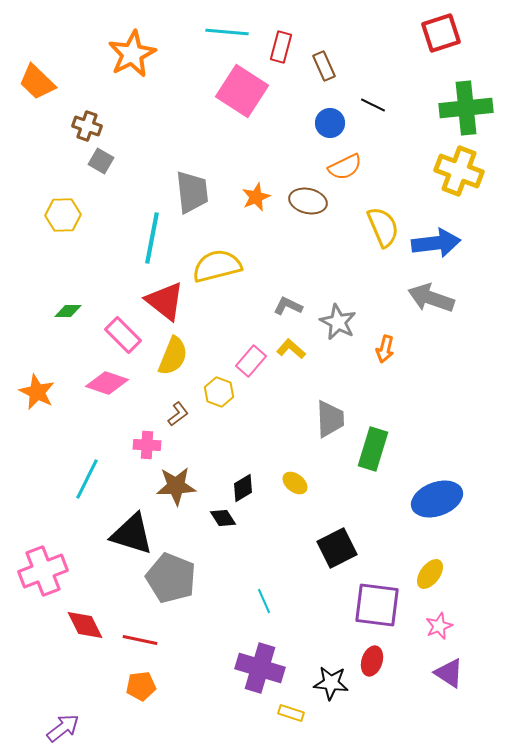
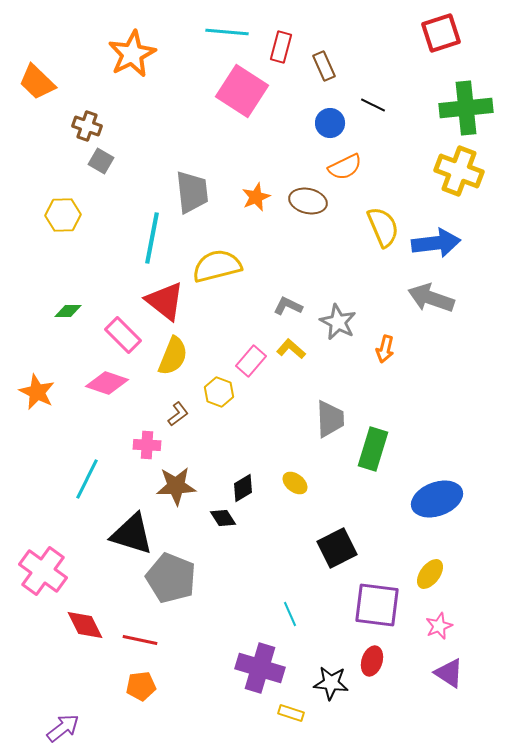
pink cross at (43, 571): rotated 33 degrees counterclockwise
cyan line at (264, 601): moved 26 px right, 13 px down
